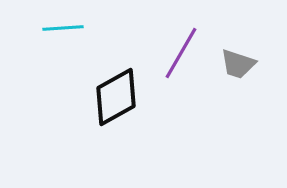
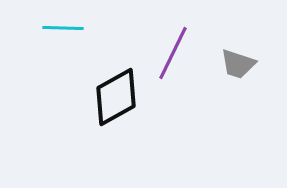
cyan line: rotated 6 degrees clockwise
purple line: moved 8 px left; rotated 4 degrees counterclockwise
